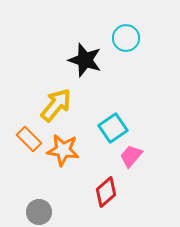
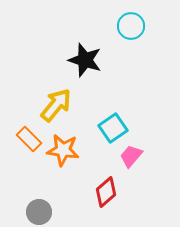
cyan circle: moved 5 px right, 12 px up
